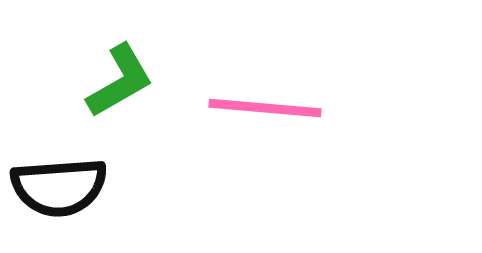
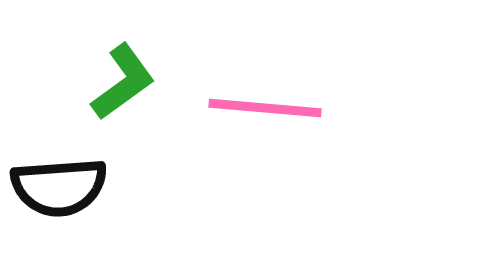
green L-shape: moved 3 px right, 1 px down; rotated 6 degrees counterclockwise
